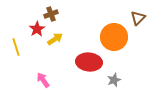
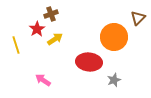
yellow line: moved 2 px up
pink arrow: rotated 21 degrees counterclockwise
